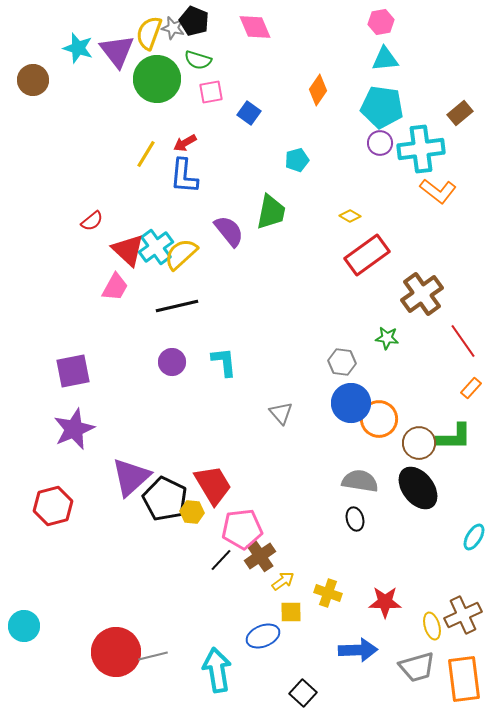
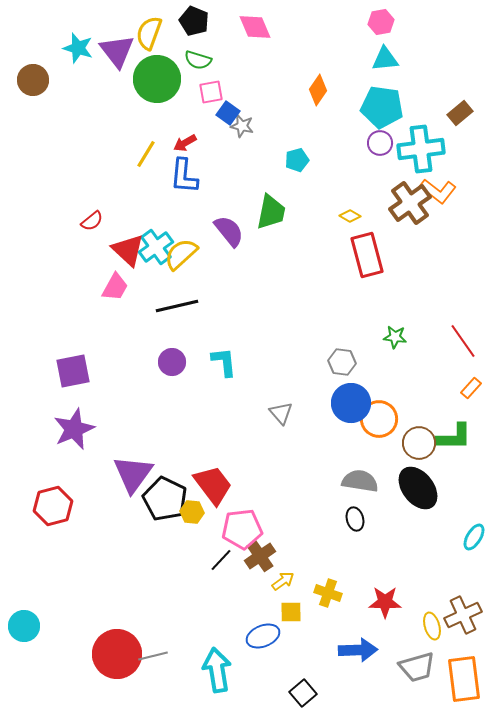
gray star at (173, 28): moved 69 px right, 98 px down
blue square at (249, 113): moved 21 px left
red rectangle at (367, 255): rotated 69 degrees counterclockwise
brown cross at (422, 294): moved 12 px left, 91 px up
green star at (387, 338): moved 8 px right, 1 px up
purple triangle at (131, 477): moved 2 px right, 3 px up; rotated 12 degrees counterclockwise
red trapezoid at (213, 485): rotated 6 degrees counterclockwise
red circle at (116, 652): moved 1 px right, 2 px down
black square at (303, 693): rotated 8 degrees clockwise
